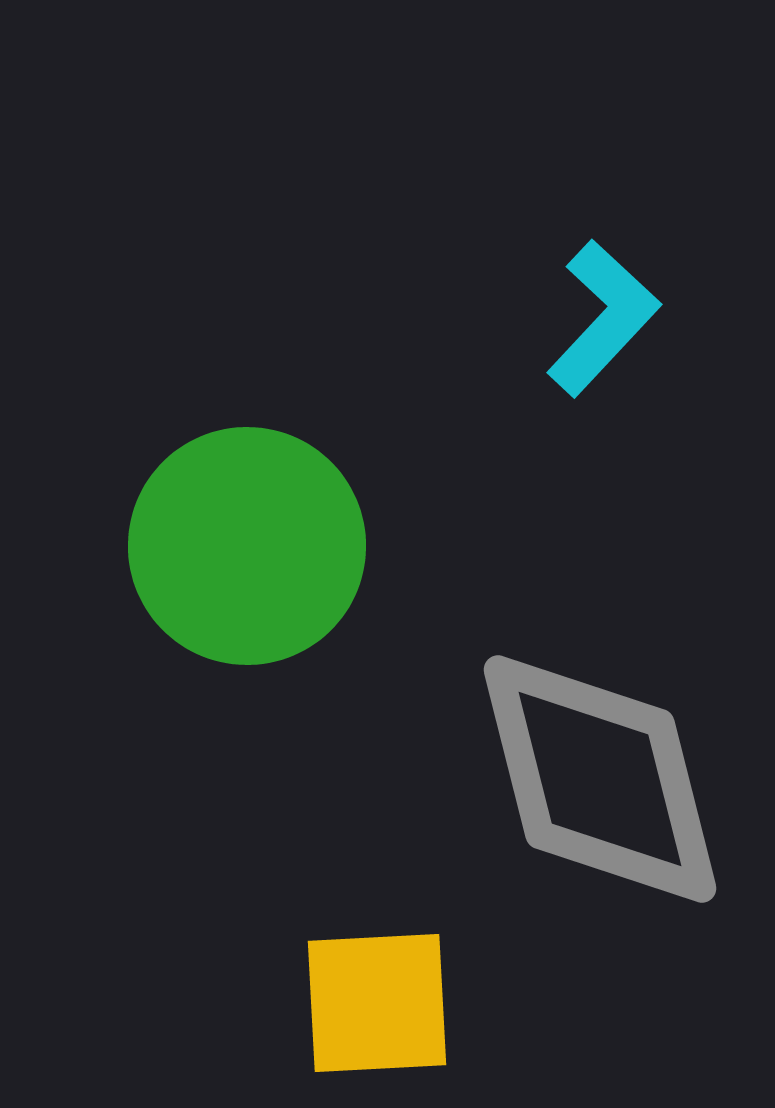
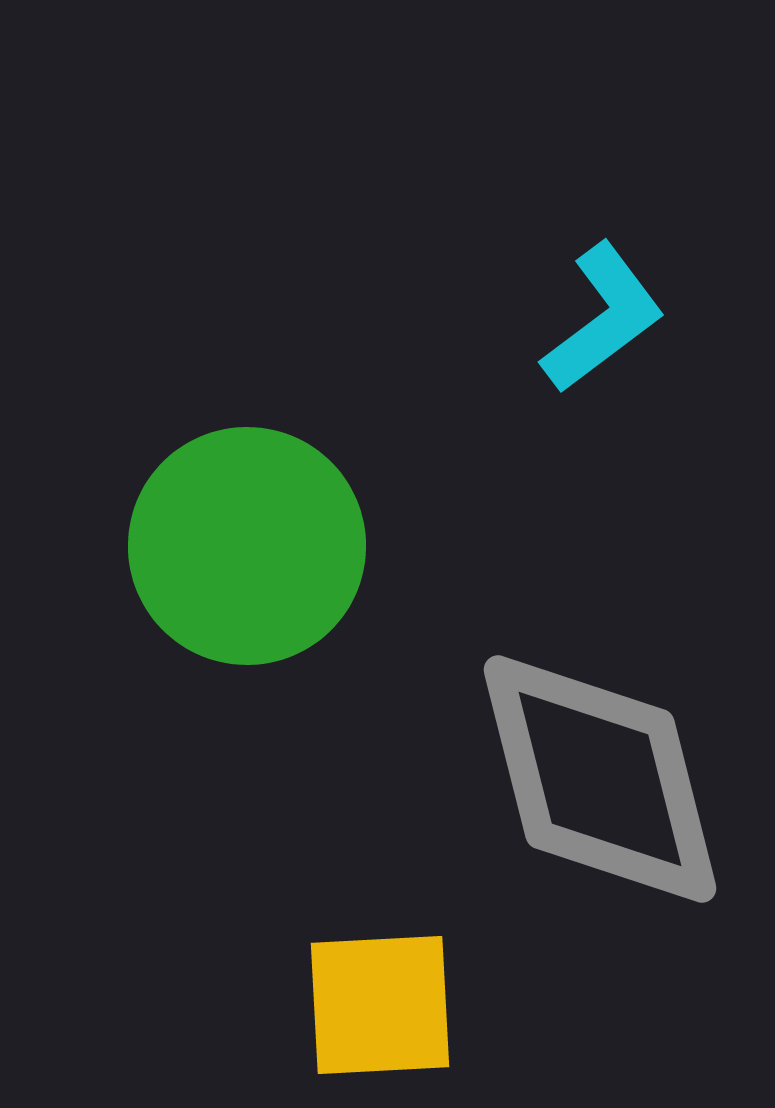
cyan L-shape: rotated 10 degrees clockwise
yellow square: moved 3 px right, 2 px down
